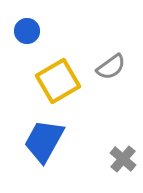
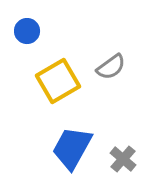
blue trapezoid: moved 28 px right, 7 px down
